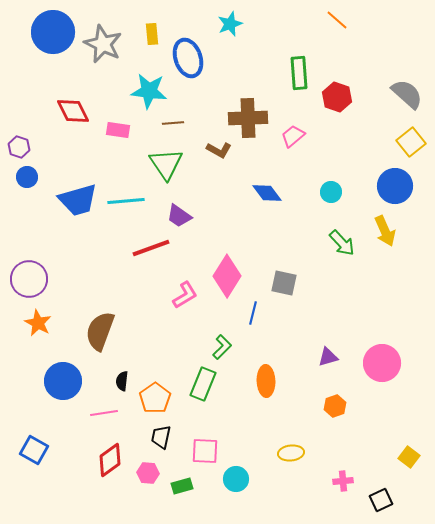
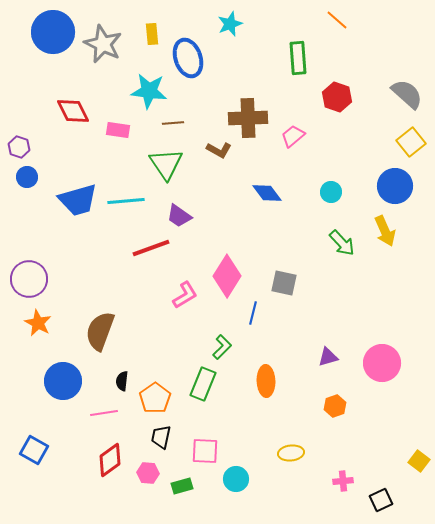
green rectangle at (299, 73): moved 1 px left, 15 px up
yellow square at (409, 457): moved 10 px right, 4 px down
